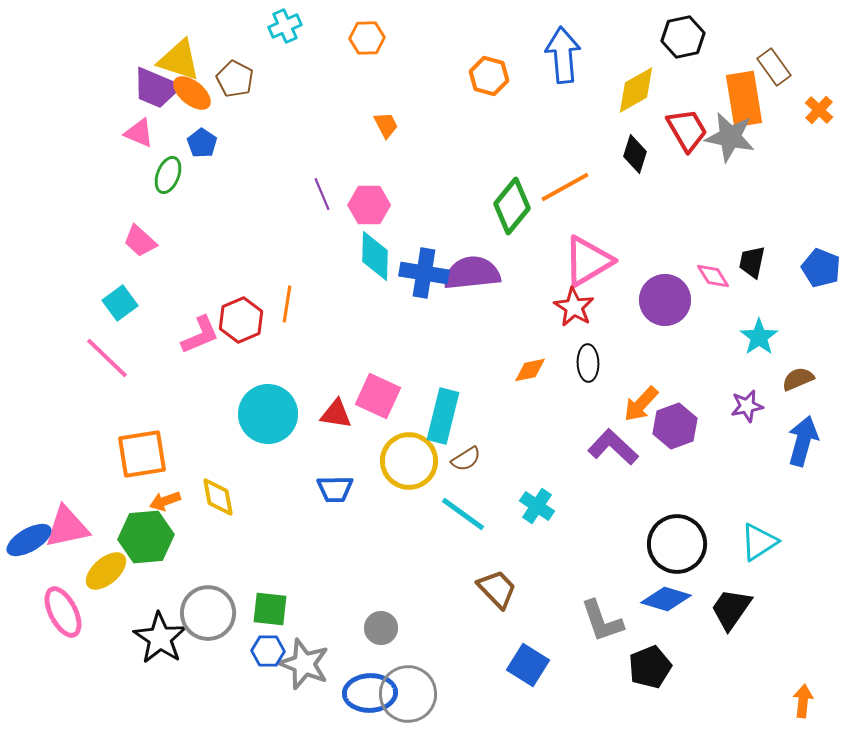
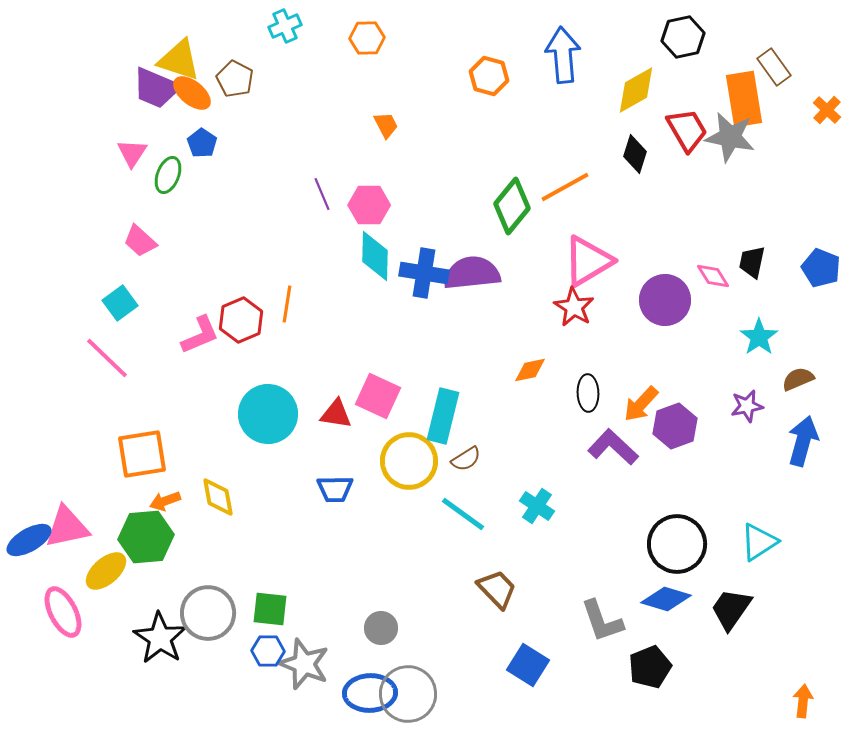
orange cross at (819, 110): moved 8 px right
pink triangle at (139, 133): moved 7 px left, 20 px down; rotated 40 degrees clockwise
black ellipse at (588, 363): moved 30 px down
